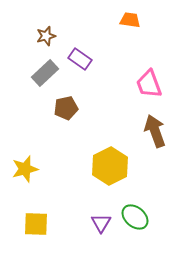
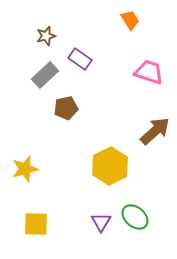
orange trapezoid: rotated 50 degrees clockwise
gray rectangle: moved 2 px down
pink trapezoid: moved 12 px up; rotated 128 degrees clockwise
brown arrow: rotated 68 degrees clockwise
purple triangle: moved 1 px up
